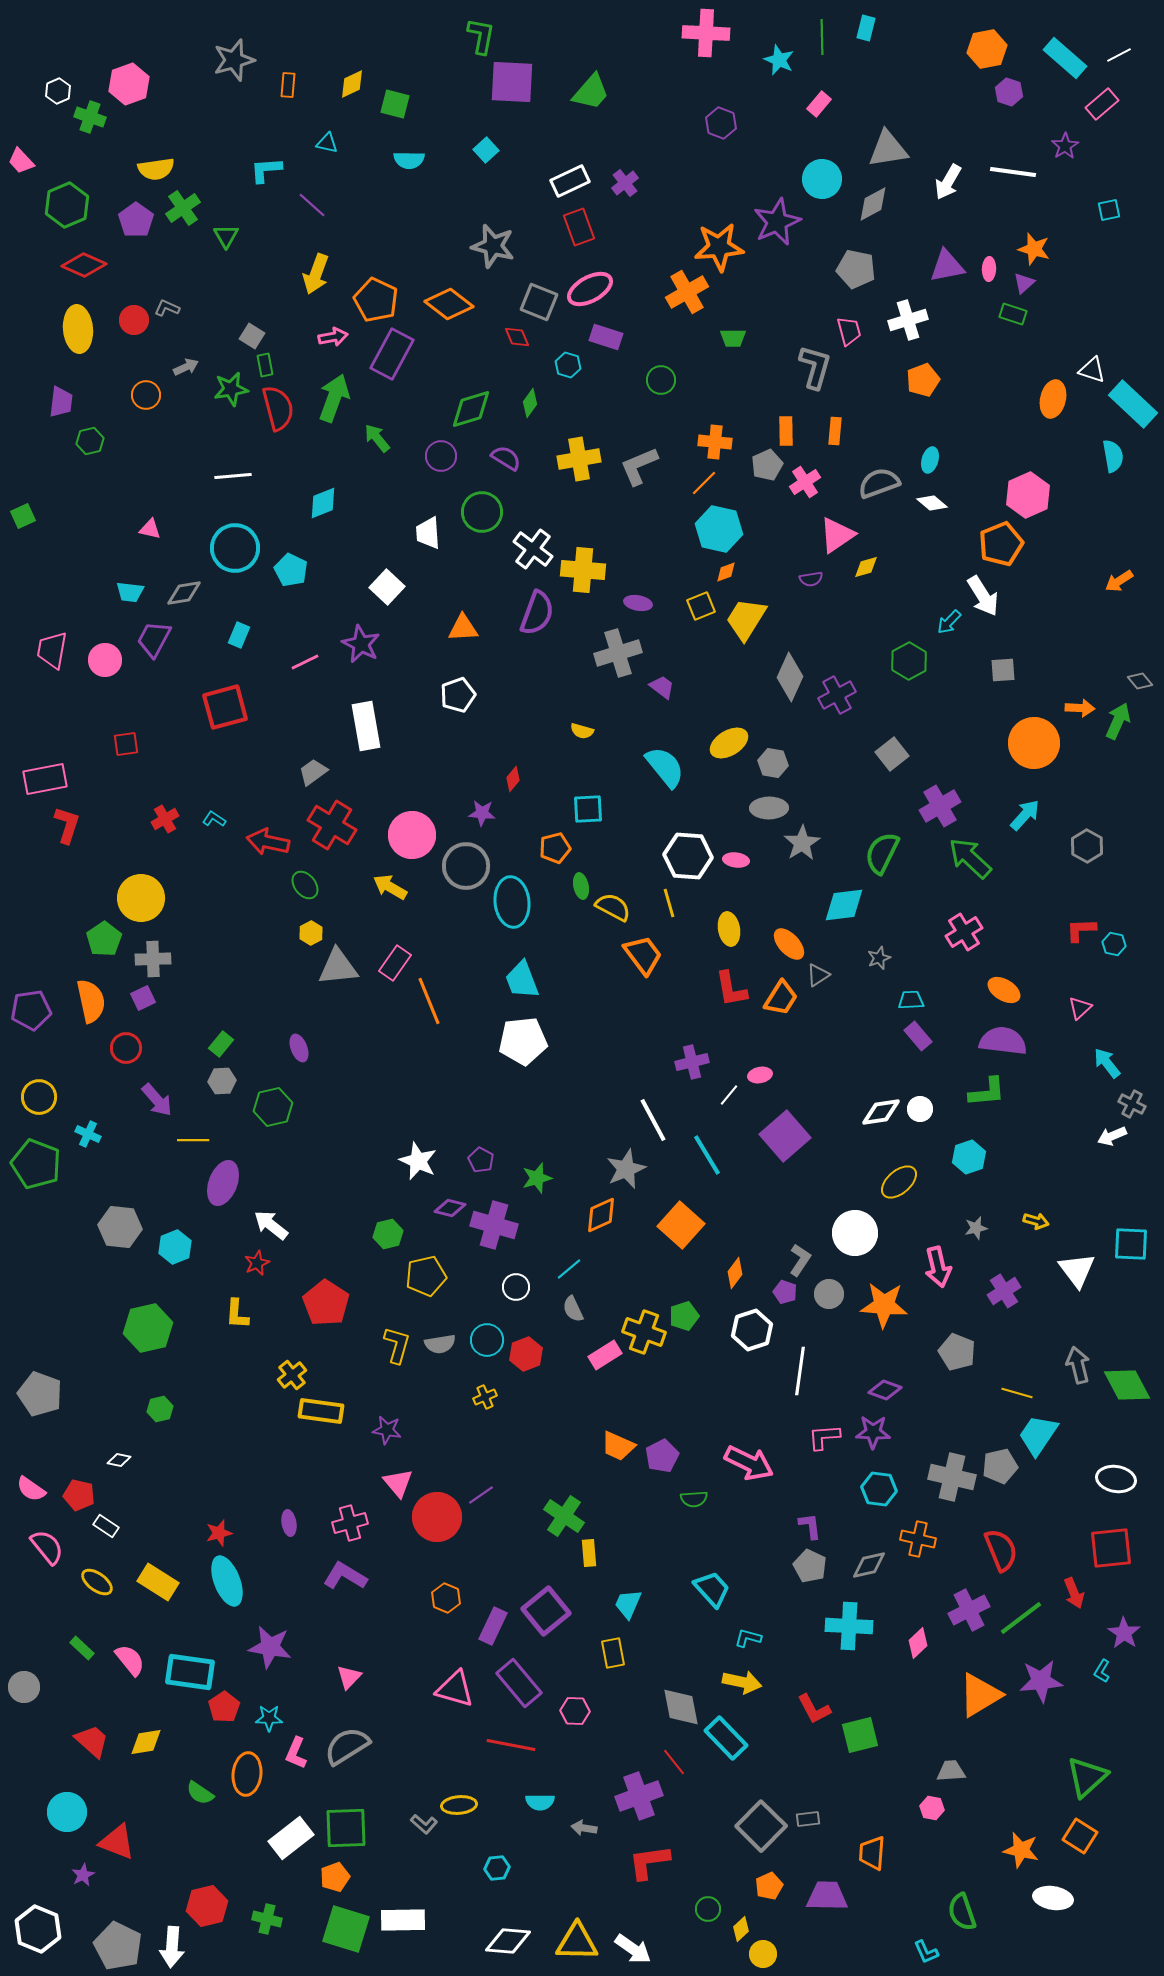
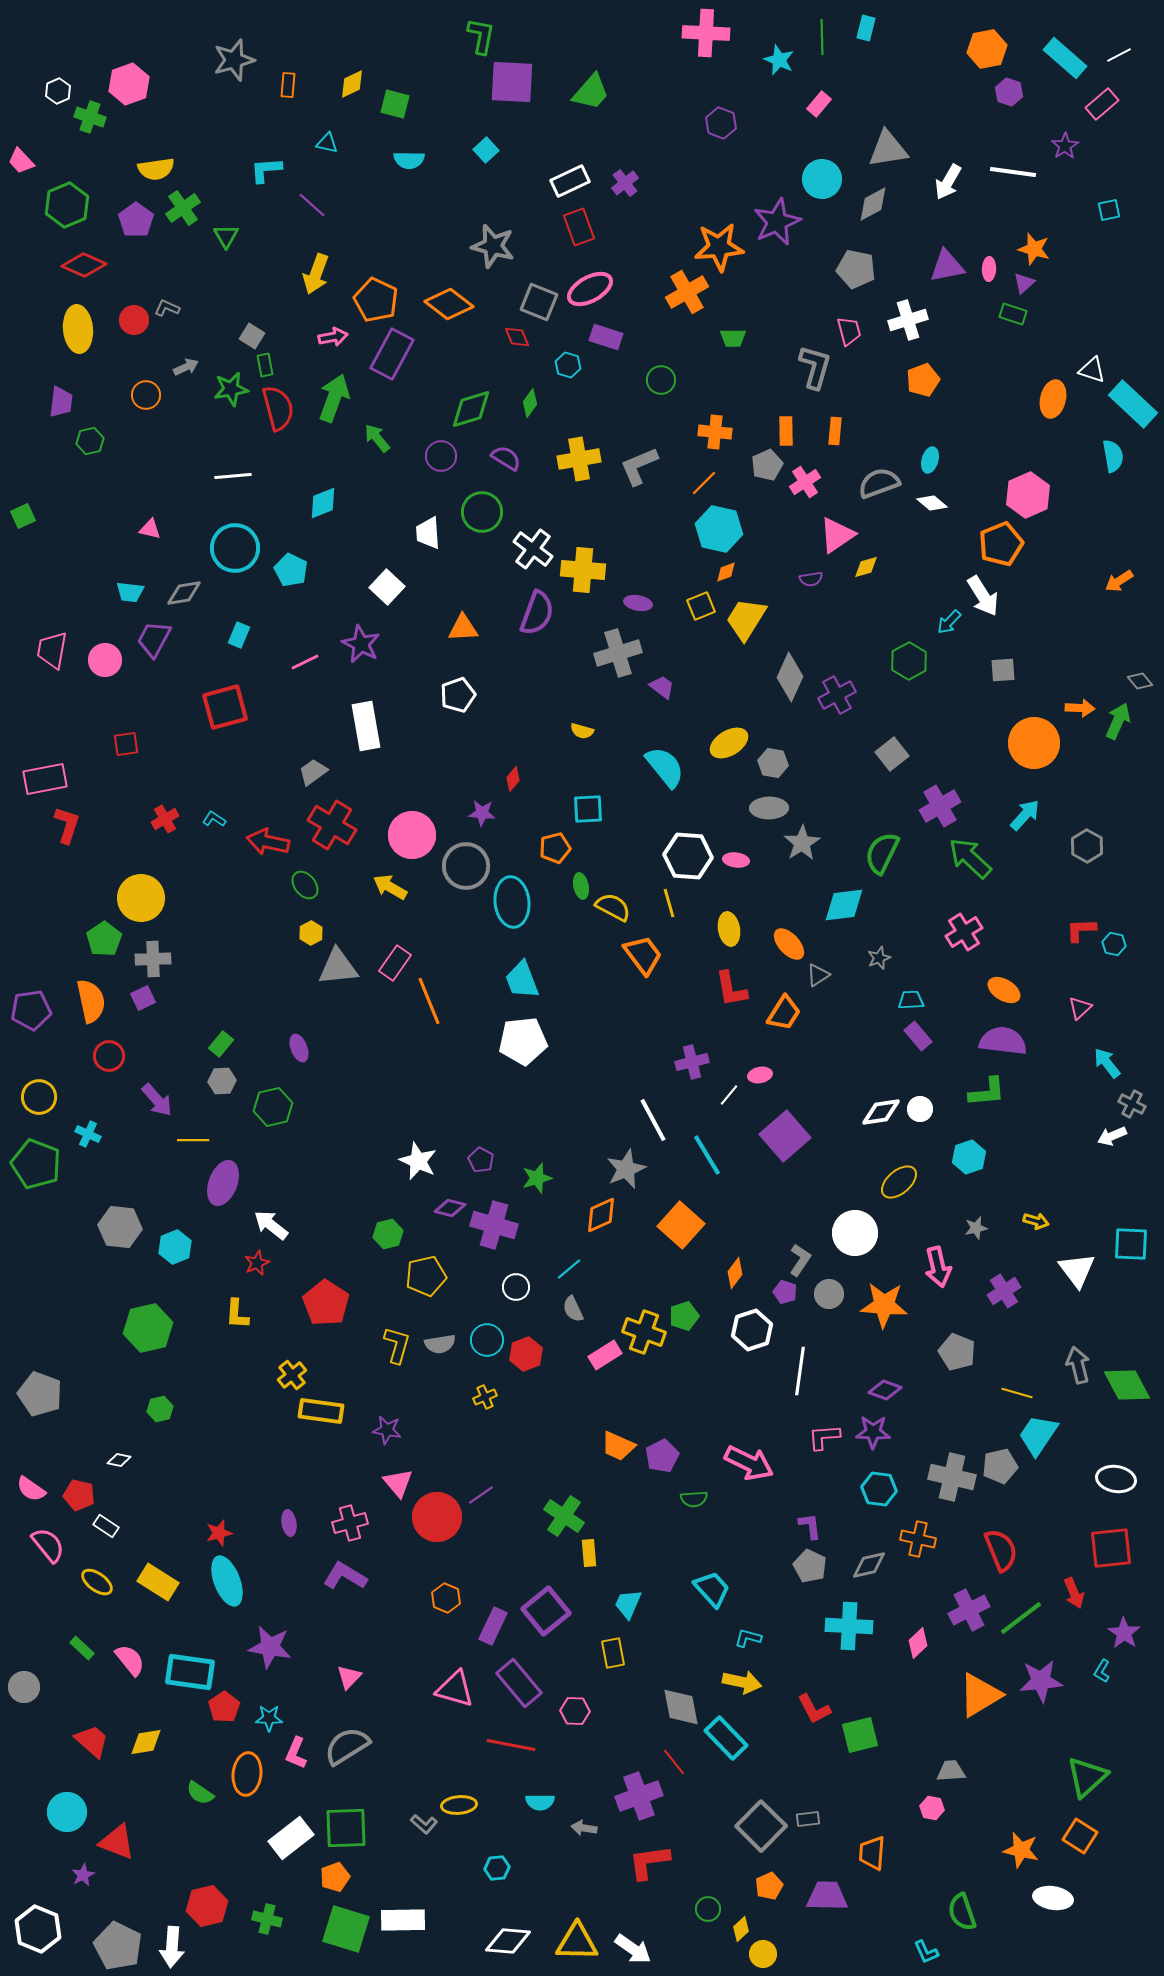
orange cross at (715, 442): moved 10 px up
orange trapezoid at (781, 998): moved 3 px right, 15 px down
red circle at (126, 1048): moved 17 px left, 8 px down
pink semicircle at (47, 1547): moved 1 px right, 2 px up
